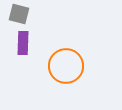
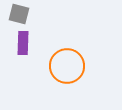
orange circle: moved 1 px right
